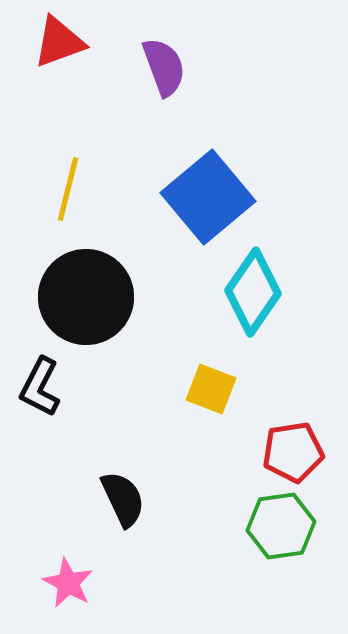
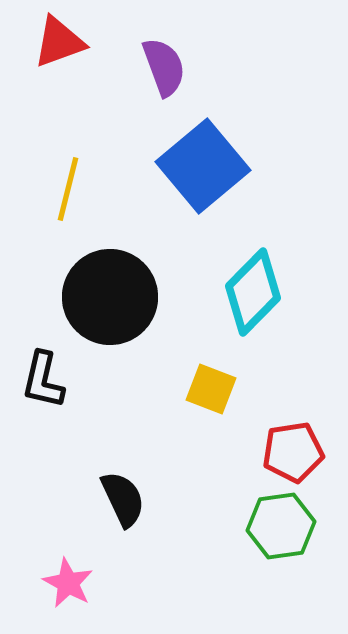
blue square: moved 5 px left, 31 px up
cyan diamond: rotated 10 degrees clockwise
black circle: moved 24 px right
black L-shape: moved 3 px right, 7 px up; rotated 14 degrees counterclockwise
